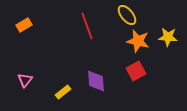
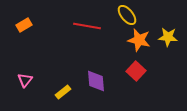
red line: rotated 60 degrees counterclockwise
orange star: moved 1 px right, 1 px up
red square: rotated 18 degrees counterclockwise
